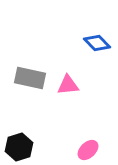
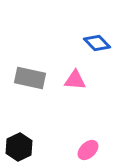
pink triangle: moved 7 px right, 5 px up; rotated 10 degrees clockwise
black hexagon: rotated 8 degrees counterclockwise
